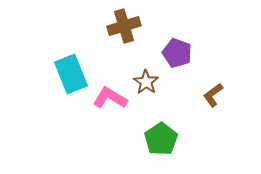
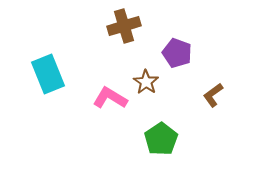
cyan rectangle: moved 23 px left
